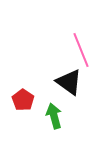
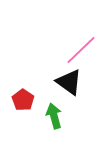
pink line: rotated 68 degrees clockwise
